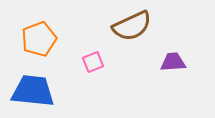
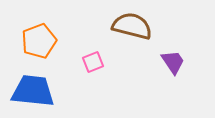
brown semicircle: rotated 141 degrees counterclockwise
orange pentagon: moved 2 px down
purple trapezoid: rotated 60 degrees clockwise
